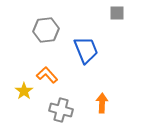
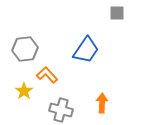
gray hexagon: moved 21 px left, 19 px down
blue trapezoid: rotated 56 degrees clockwise
